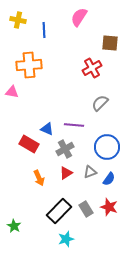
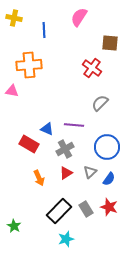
yellow cross: moved 4 px left, 2 px up
red cross: rotated 24 degrees counterclockwise
pink triangle: moved 1 px up
gray triangle: rotated 24 degrees counterclockwise
